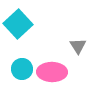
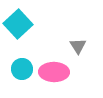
pink ellipse: moved 2 px right
